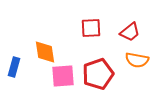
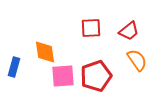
red trapezoid: moved 1 px left, 1 px up
orange semicircle: rotated 135 degrees counterclockwise
red pentagon: moved 2 px left, 2 px down
